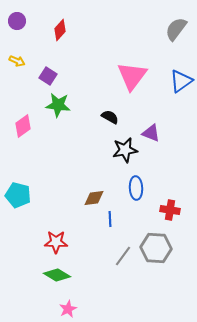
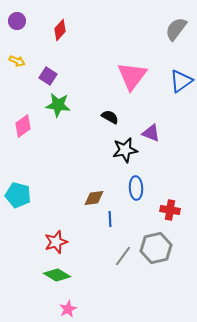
red star: rotated 20 degrees counterclockwise
gray hexagon: rotated 16 degrees counterclockwise
